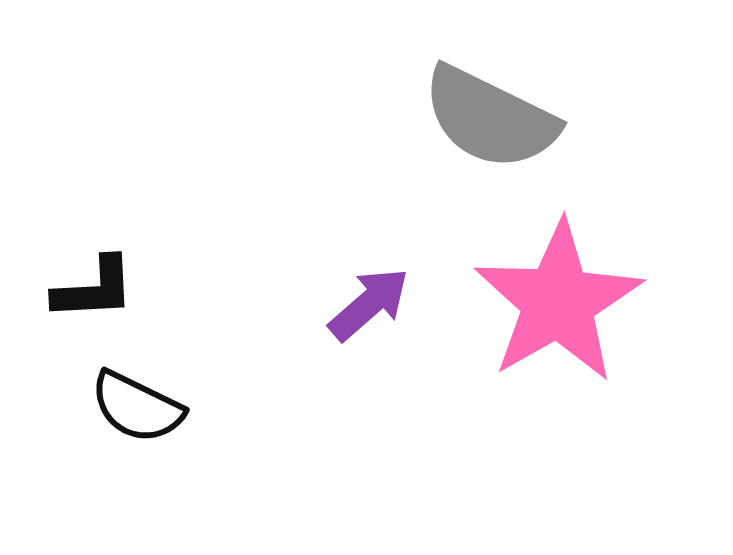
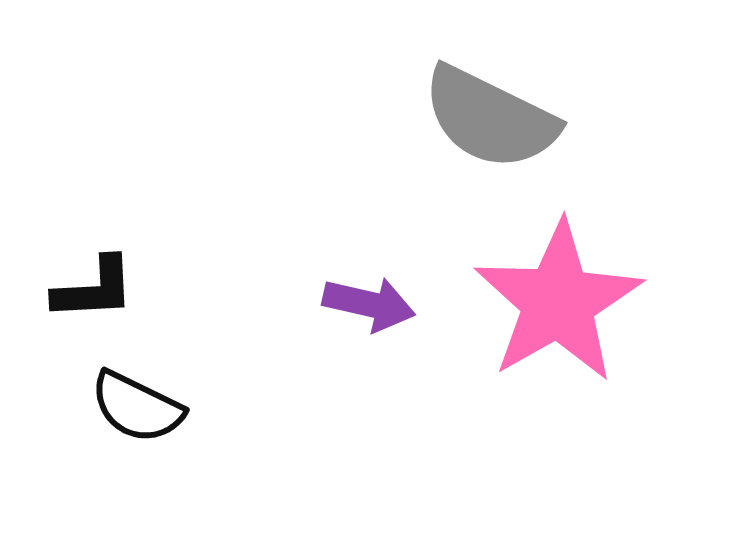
purple arrow: rotated 54 degrees clockwise
